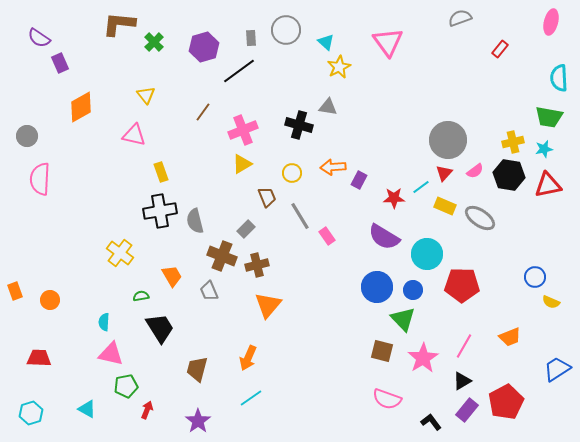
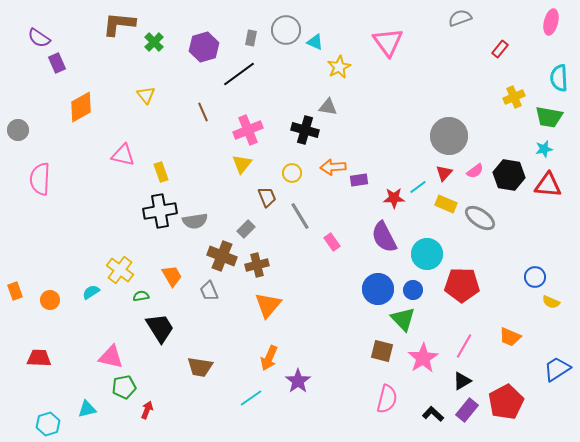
gray rectangle at (251, 38): rotated 14 degrees clockwise
cyan triangle at (326, 42): moved 11 px left; rotated 18 degrees counterclockwise
purple rectangle at (60, 63): moved 3 px left
black line at (239, 71): moved 3 px down
brown line at (203, 112): rotated 60 degrees counterclockwise
black cross at (299, 125): moved 6 px right, 5 px down
pink cross at (243, 130): moved 5 px right
pink triangle at (134, 135): moved 11 px left, 20 px down
gray circle at (27, 136): moved 9 px left, 6 px up
gray circle at (448, 140): moved 1 px right, 4 px up
yellow cross at (513, 142): moved 1 px right, 45 px up; rotated 10 degrees counterclockwise
yellow triangle at (242, 164): rotated 20 degrees counterclockwise
purple rectangle at (359, 180): rotated 54 degrees clockwise
red triangle at (548, 185): rotated 16 degrees clockwise
cyan line at (421, 187): moved 3 px left
yellow rectangle at (445, 206): moved 1 px right, 2 px up
gray semicircle at (195, 221): rotated 85 degrees counterclockwise
pink rectangle at (327, 236): moved 5 px right, 6 px down
purple semicircle at (384, 237): rotated 32 degrees clockwise
yellow cross at (120, 253): moved 17 px down
blue circle at (377, 287): moved 1 px right, 2 px down
cyan semicircle at (104, 322): moved 13 px left, 30 px up; rotated 54 degrees clockwise
orange trapezoid at (510, 337): rotated 45 degrees clockwise
pink triangle at (111, 354): moved 3 px down
orange arrow at (248, 358): moved 21 px right
brown trapezoid at (197, 369): moved 3 px right, 2 px up; rotated 96 degrees counterclockwise
green pentagon at (126, 386): moved 2 px left, 1 px down
pink semicircle at (387, 399): rotated 96 degrees counterclockwise
cyan triangle at (87, 409): rotated 42 degrees counterclockwise
cyan hexagon at (31, 413): moved 17 px right, 11 px down
purple star at (198, 421): moved 100 px right, 40 px up
black L-shape at (431, 422): moved 2 px right, 8 px up; rotated 10 degrees counterclockwise
